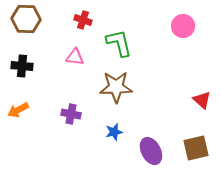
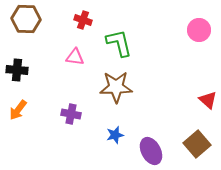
pink circle: moved 16 px right, 4 px down
black cross: moved 5 px left, 4 px down
red triangle: moved 6 px right
orange arrow: rotated 25 degrees counterclockwise
blue star: moved 1 px right, 3 px down
brown square: moved 1 px right, 4 px up; rotated 28 degrees counterclockwise
